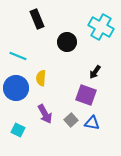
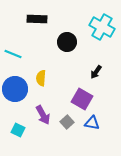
black rectangle: rotated 66 degrees counterclockwise
cyan cross: moved 1 px right
cyan line: moved 5 px left, 2 px up
black arrow: moved 1 px right
blue circle: moved 1 px left, 1 px down
purple square: moved 4 px left, 4 px down; rotated 10 degrees clockwise
purple arrow: moved 2 px left, 1 px down
gray square: moved 4 px left, 2 px down
